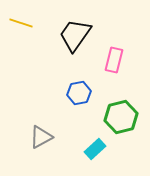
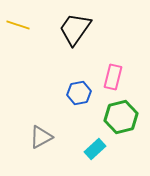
yellow line: moved 3 px left, 2 px down
black trapezoid: moved 6 px up
pink rectangle: moved 1 px left, 17 px down
